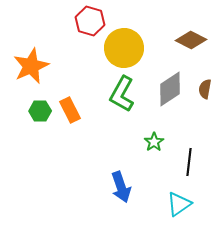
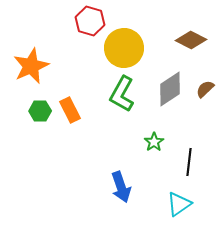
brown semicircle: rotated 36 degrees clockwise
